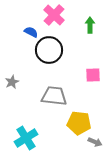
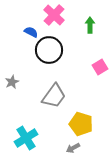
pink square: moved 7 px right, 8 px up; rotated 28 degrees counterclockwise
gray trapezoid: rotated 120 degrees clockwise
yellow pentagon: moved 2 px right, 1 px down; rotated 10 degrees clockwise
gray arrow: moved 22 px left, 6 px down; rotated 128 degrees clockwise
